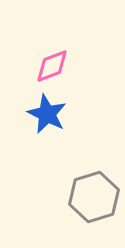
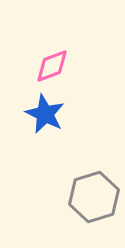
blue star: moved 2 px left
